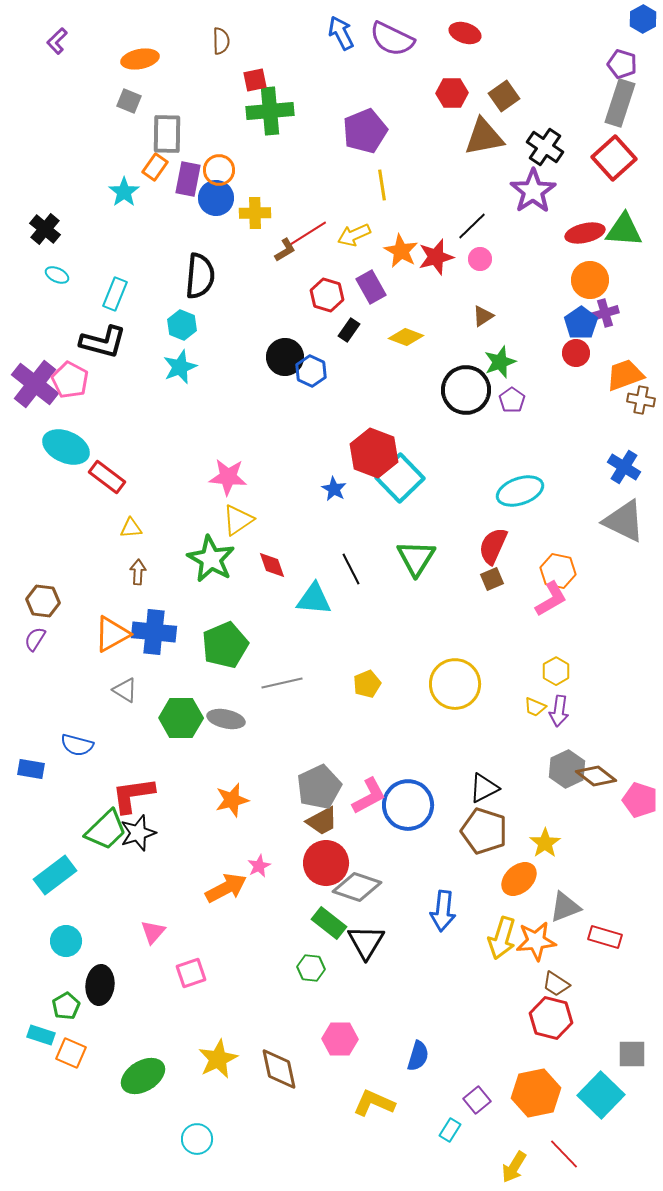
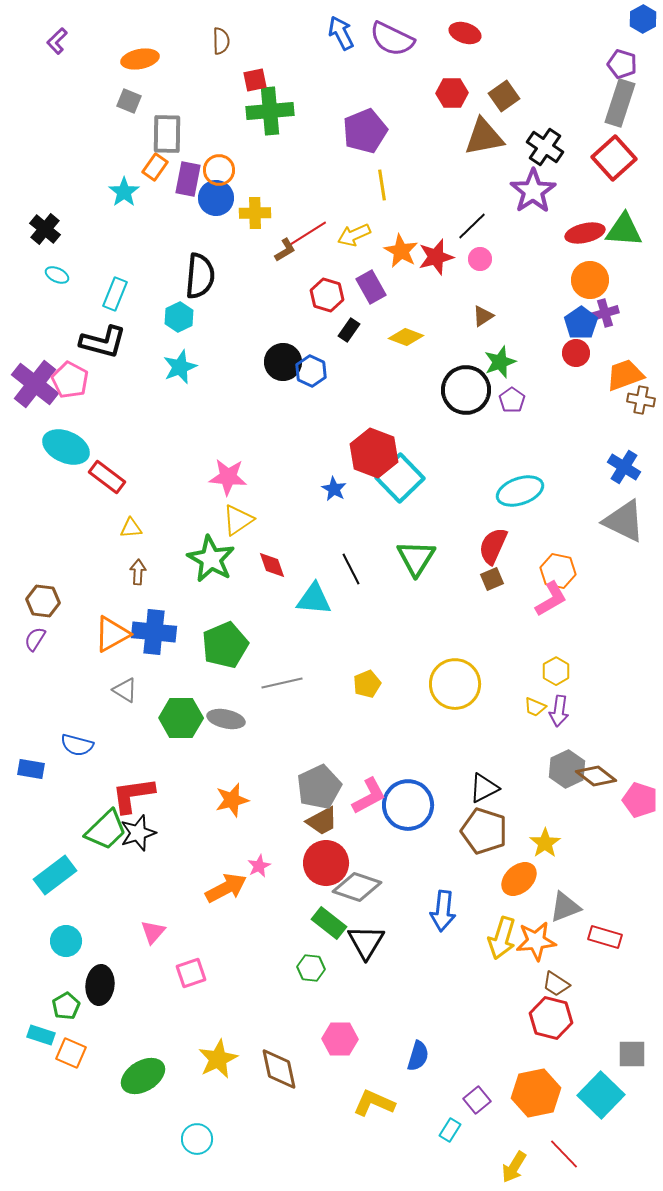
cyan hexagon at (182, 325): moved 3 px left, 8 px up; rotated 12 degrees clockwise
black circle at (285, 357): moved 2 px left, 5 px down
